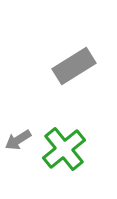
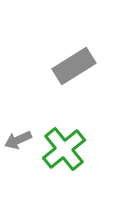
gray arrow: rotated 8 degrees clockwise
